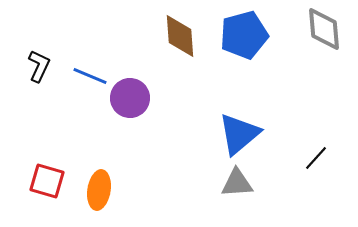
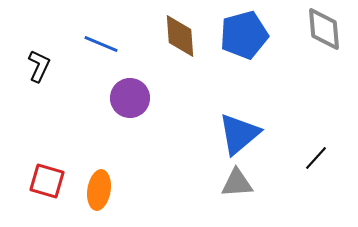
blue line: moved 11 px right, 32 px up
